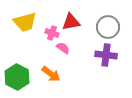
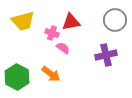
yellow trapezoid: moved 2 px left, 1 px up
gray circle: moved 7 px right, 7 px up
purple cross: rotated 20 degrees counterclockwise
